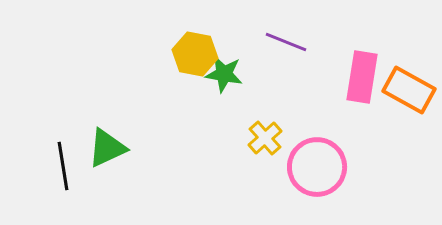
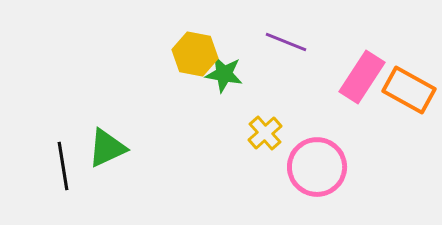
pink rectangle: rotated 24 degrees clockwise
yellow cross: moved 5 px up
